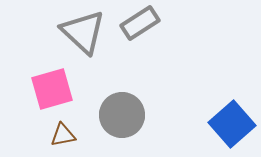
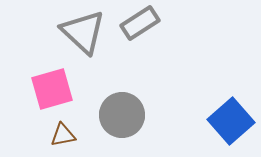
blue square: moved 1 px left, 3 px up
